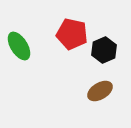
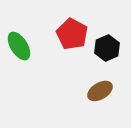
red pentagon: rotated 16 degrees clockwise
black hexagon: moved 3 px right, 2 px up
